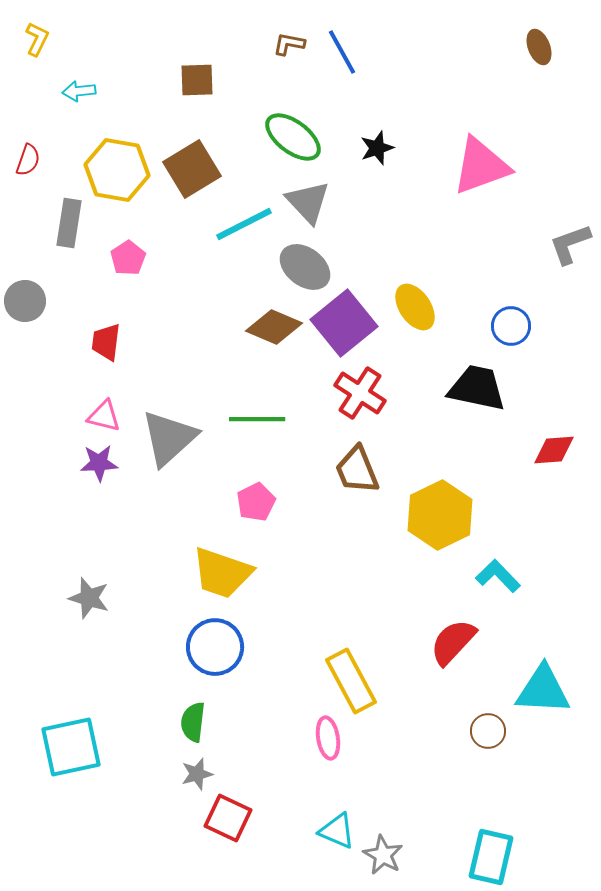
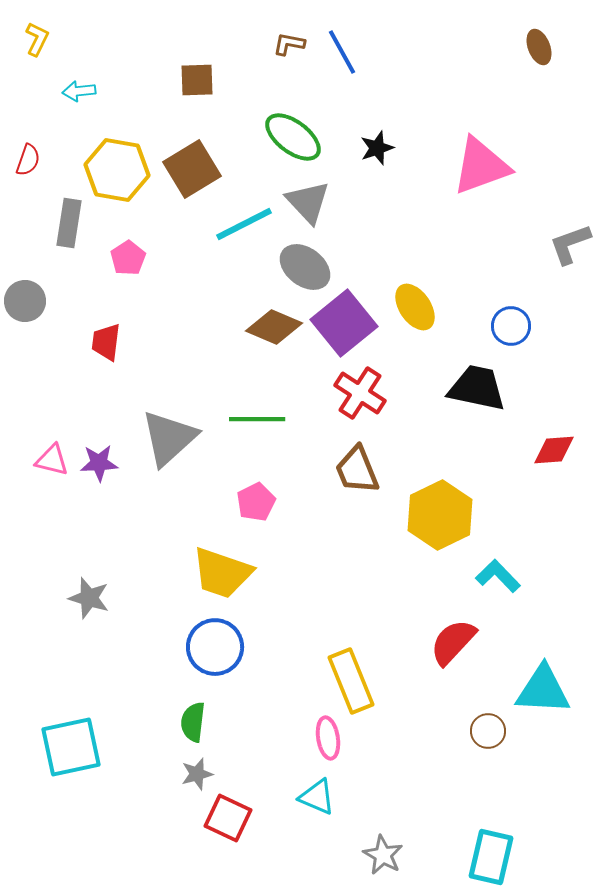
pink triangle at (104, 416): moved 52 px left, 44 px down
yellow rectangle at (351, 681): rotated 6 degrees clockwise
cyan triangle at (337, 831): moved 20 px left, 34 px up
